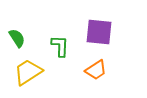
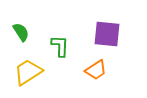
purple square: moved 8 px right, 2 px down
green semicircle: moved 4 px right, 6 px up
